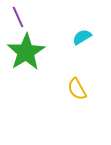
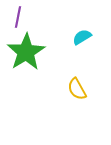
purple line: rotated 35 degrees clockwise
